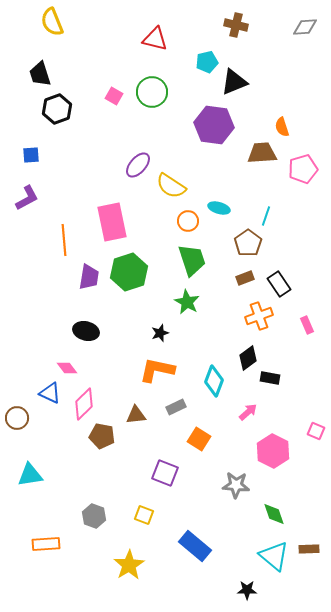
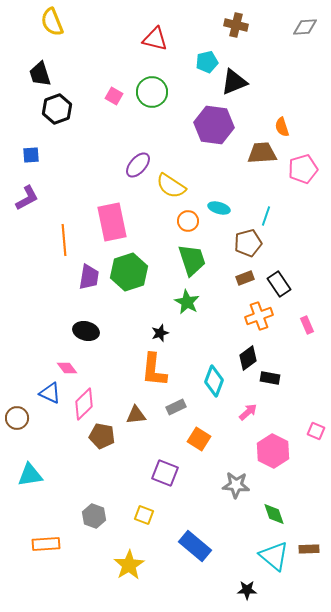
brown pentagon at (248, 243): rotated 20 degrees clockwise
orange L-shape at (157, 370): moved 3 px left; rotated 96 degrees counterclockwise
